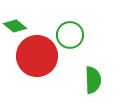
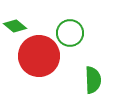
green circle: moved 2 px up
red circle: moved 2 px right
